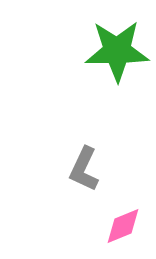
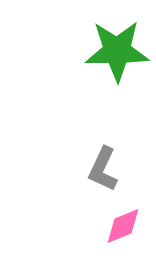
gray L-shape: moved 19 px right
